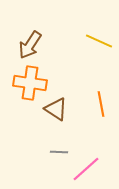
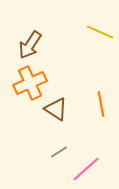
yellow line: moved 1 px right, 9 px up
orange cross: rotated 32 degrees counterclockwise
gray line: rotated 36 degrees counterclockwise
